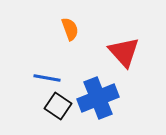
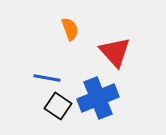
red triangle: moved 9 px left
